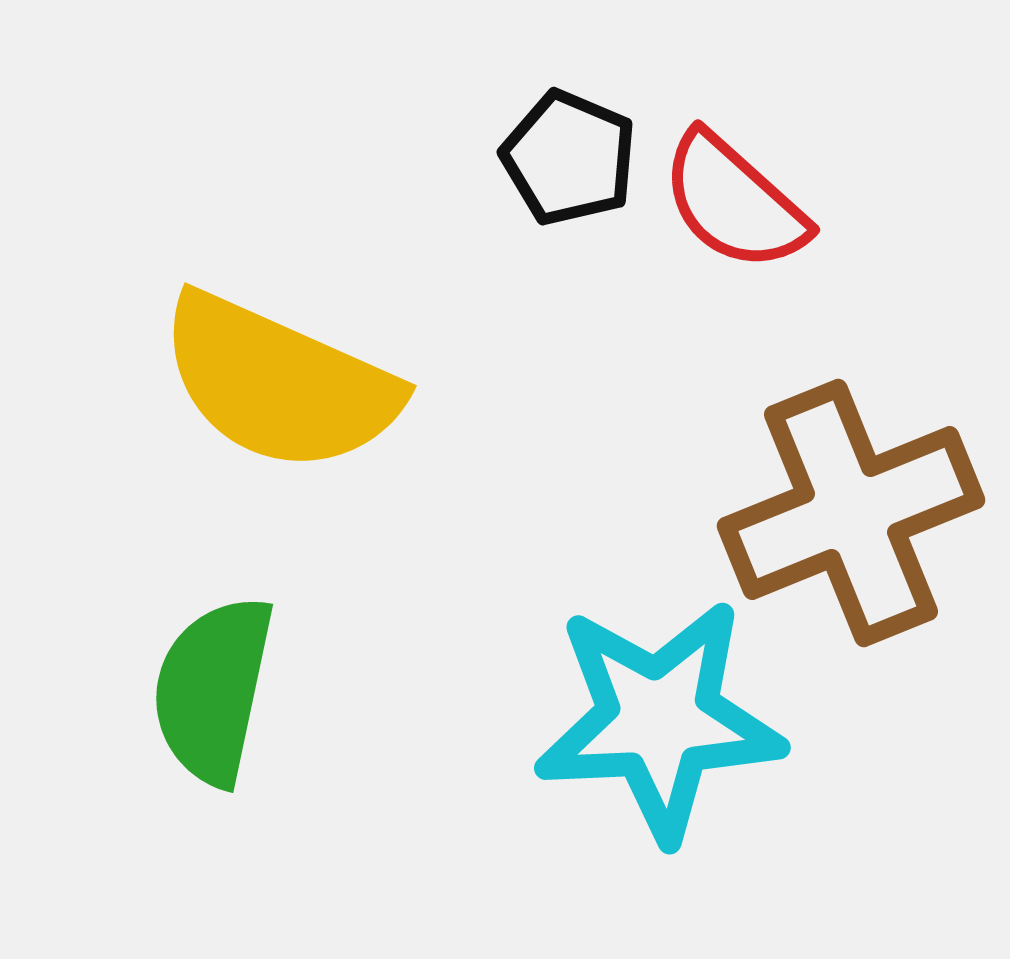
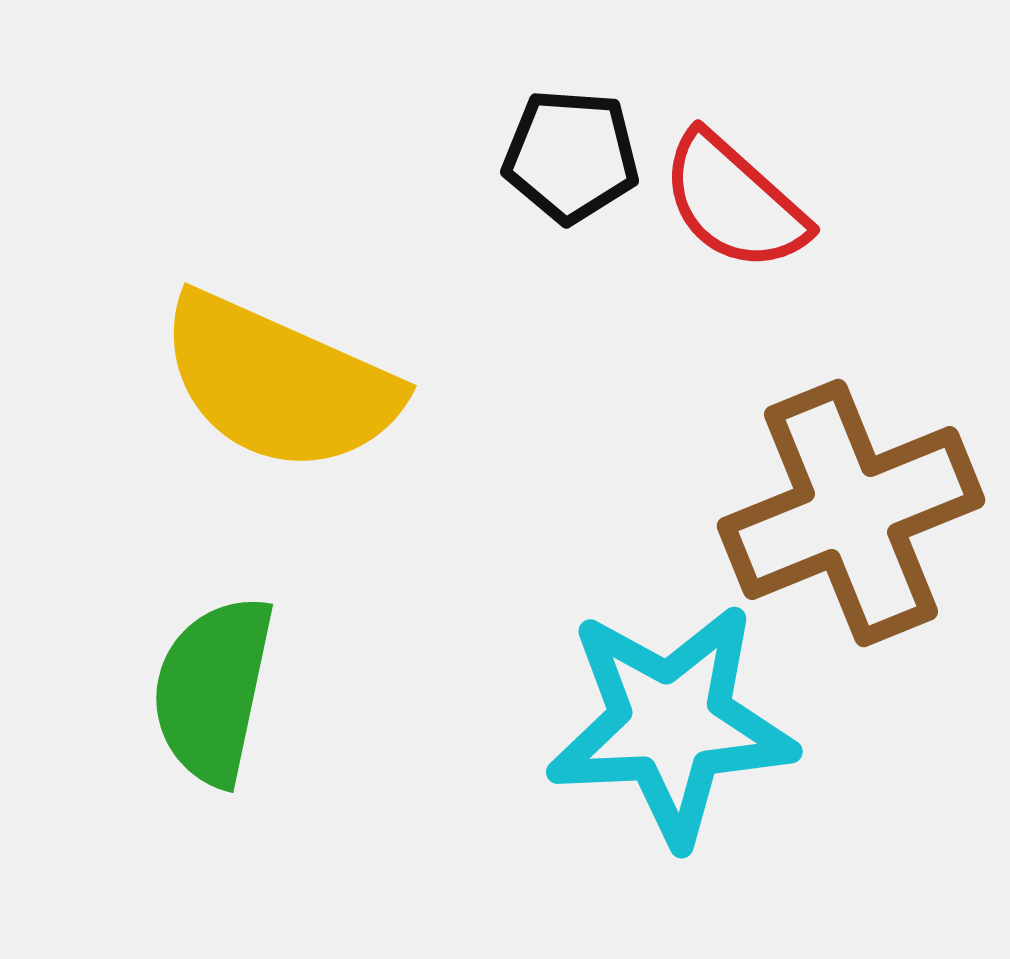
black pentagon: moved 2 px right, 2 px up; rotated 19 degrees counterclockwise
cyan star: moved 12 px right, 4 px down
